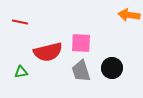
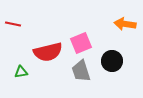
orange arrow: moved 4 px left, 9 px down
red line: moved 7 px left, 2 px down
pink square: rotated 25 degrees counterclockwise
black circle: moved 7 px up
